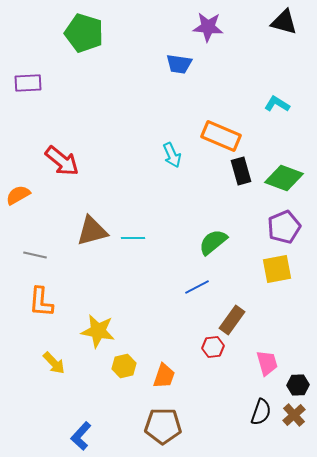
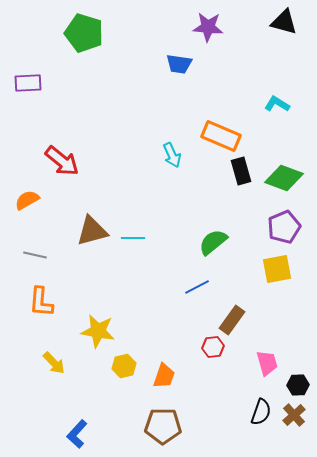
orange semicircle: moved 9 px right, 5 px down
blue L-shape: moved 4 px left, 2 px up
